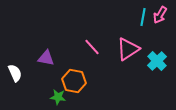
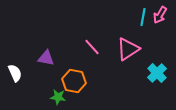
cyan cross: moved 12 px down
